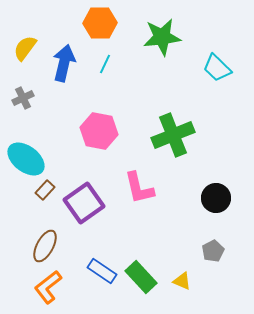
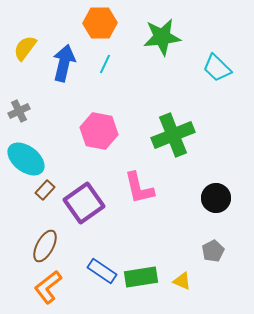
gray cross: moved 4 px left, 13 px down
green rectangle: rotated 56 degrees counterclockwise
